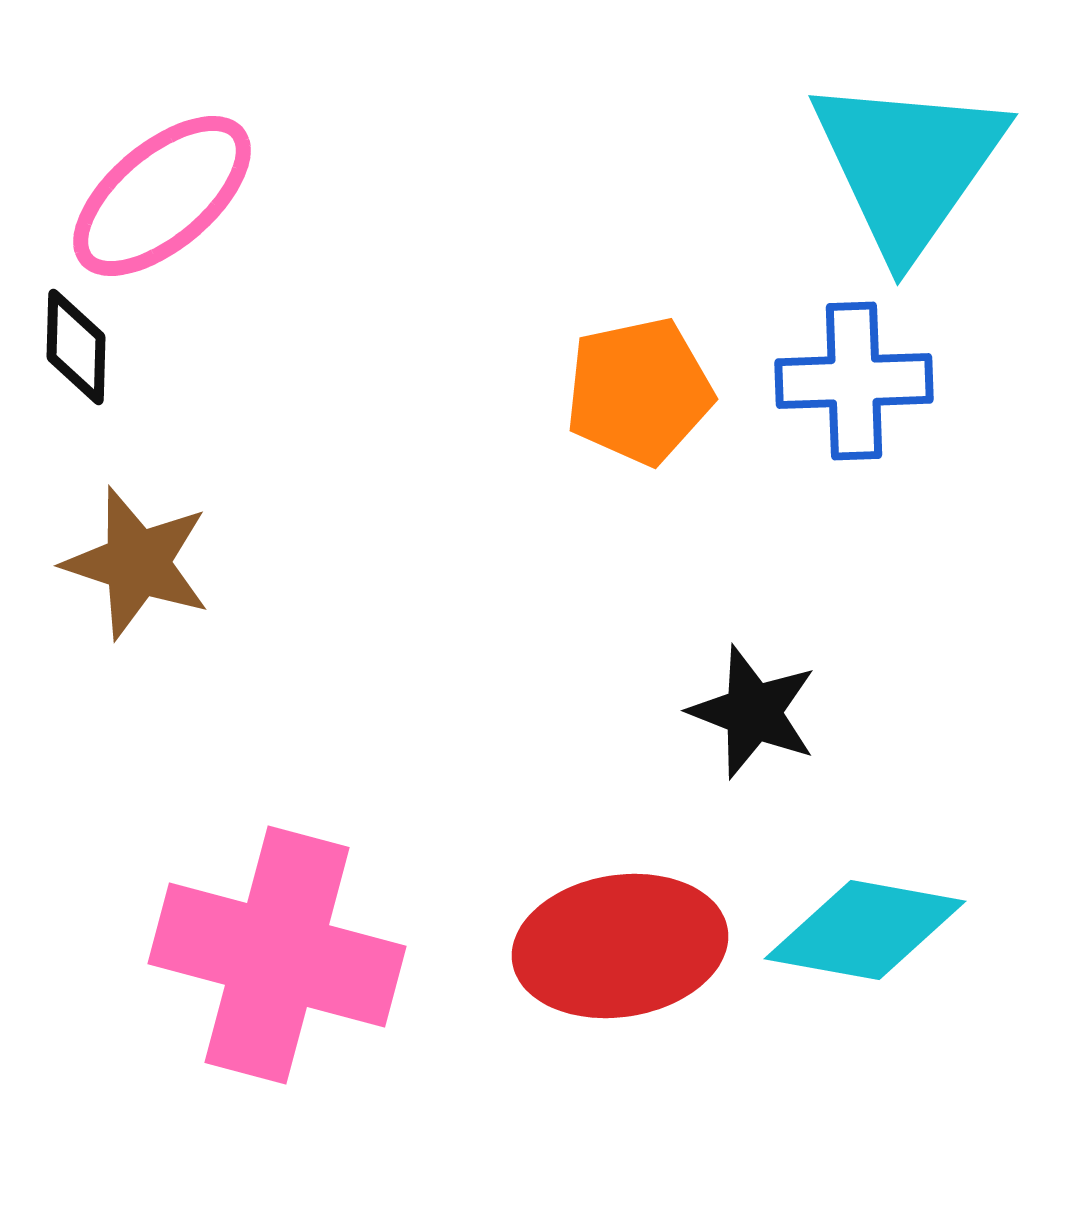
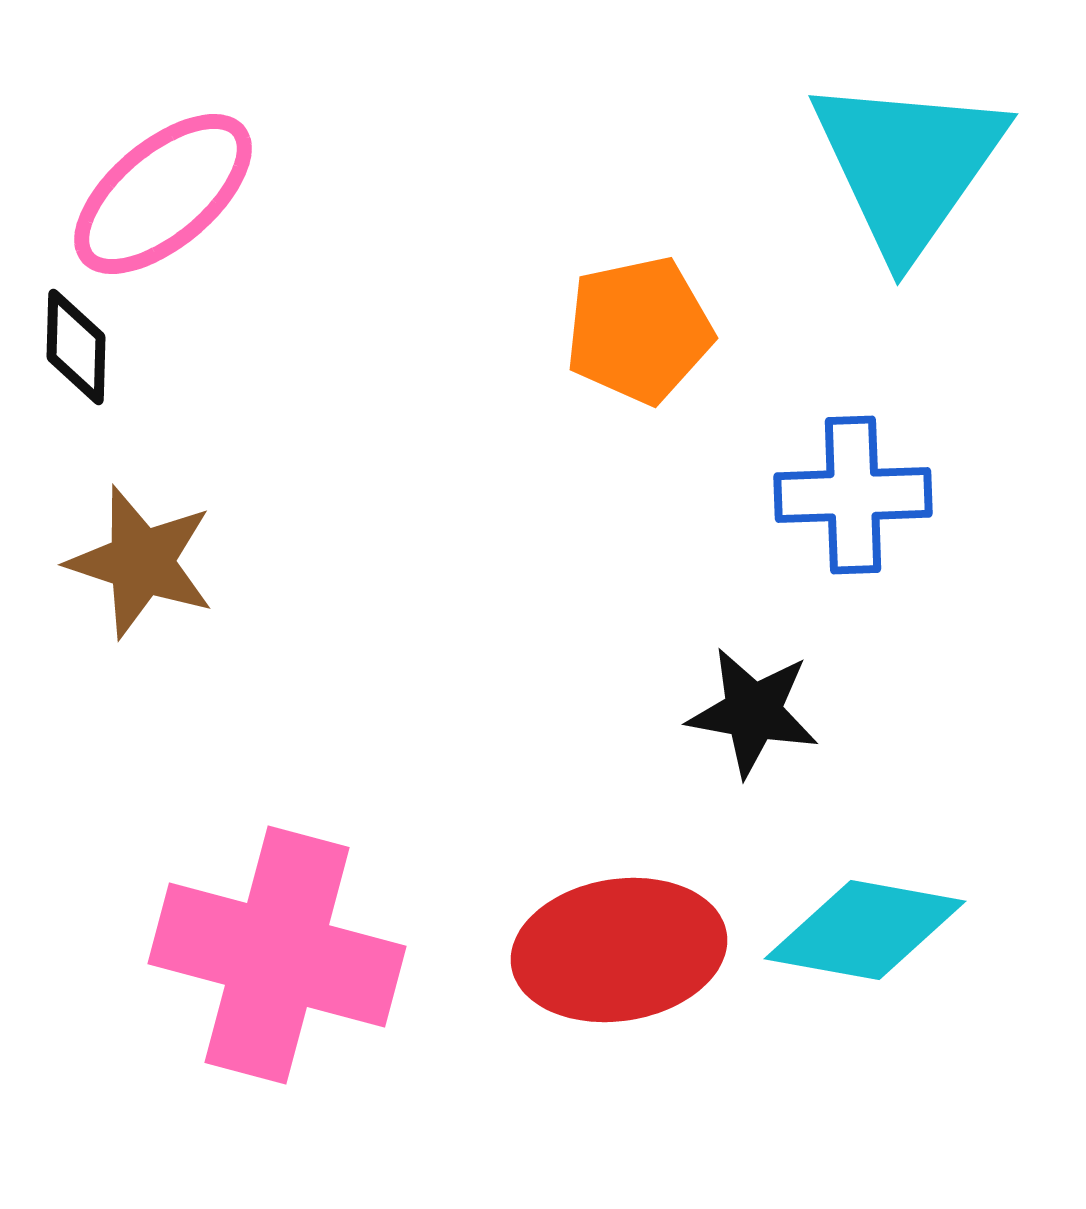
pink ellipse: moved 1 px right, 2 px up
blue cross: moved 1 px left, 114 px down
orange pentagon: moved 61 px up
brown star: moved 4 px right, 1 px up
black star: rotated 11 degrees counterclockwise
red ellipse: moved 1 px left, 4 px down
